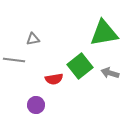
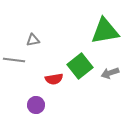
green triangle: moved 1 px right, 2 px up
gray triangle: moved 1 px down
gray arrow: rotated 36 degrees counterclockwise
